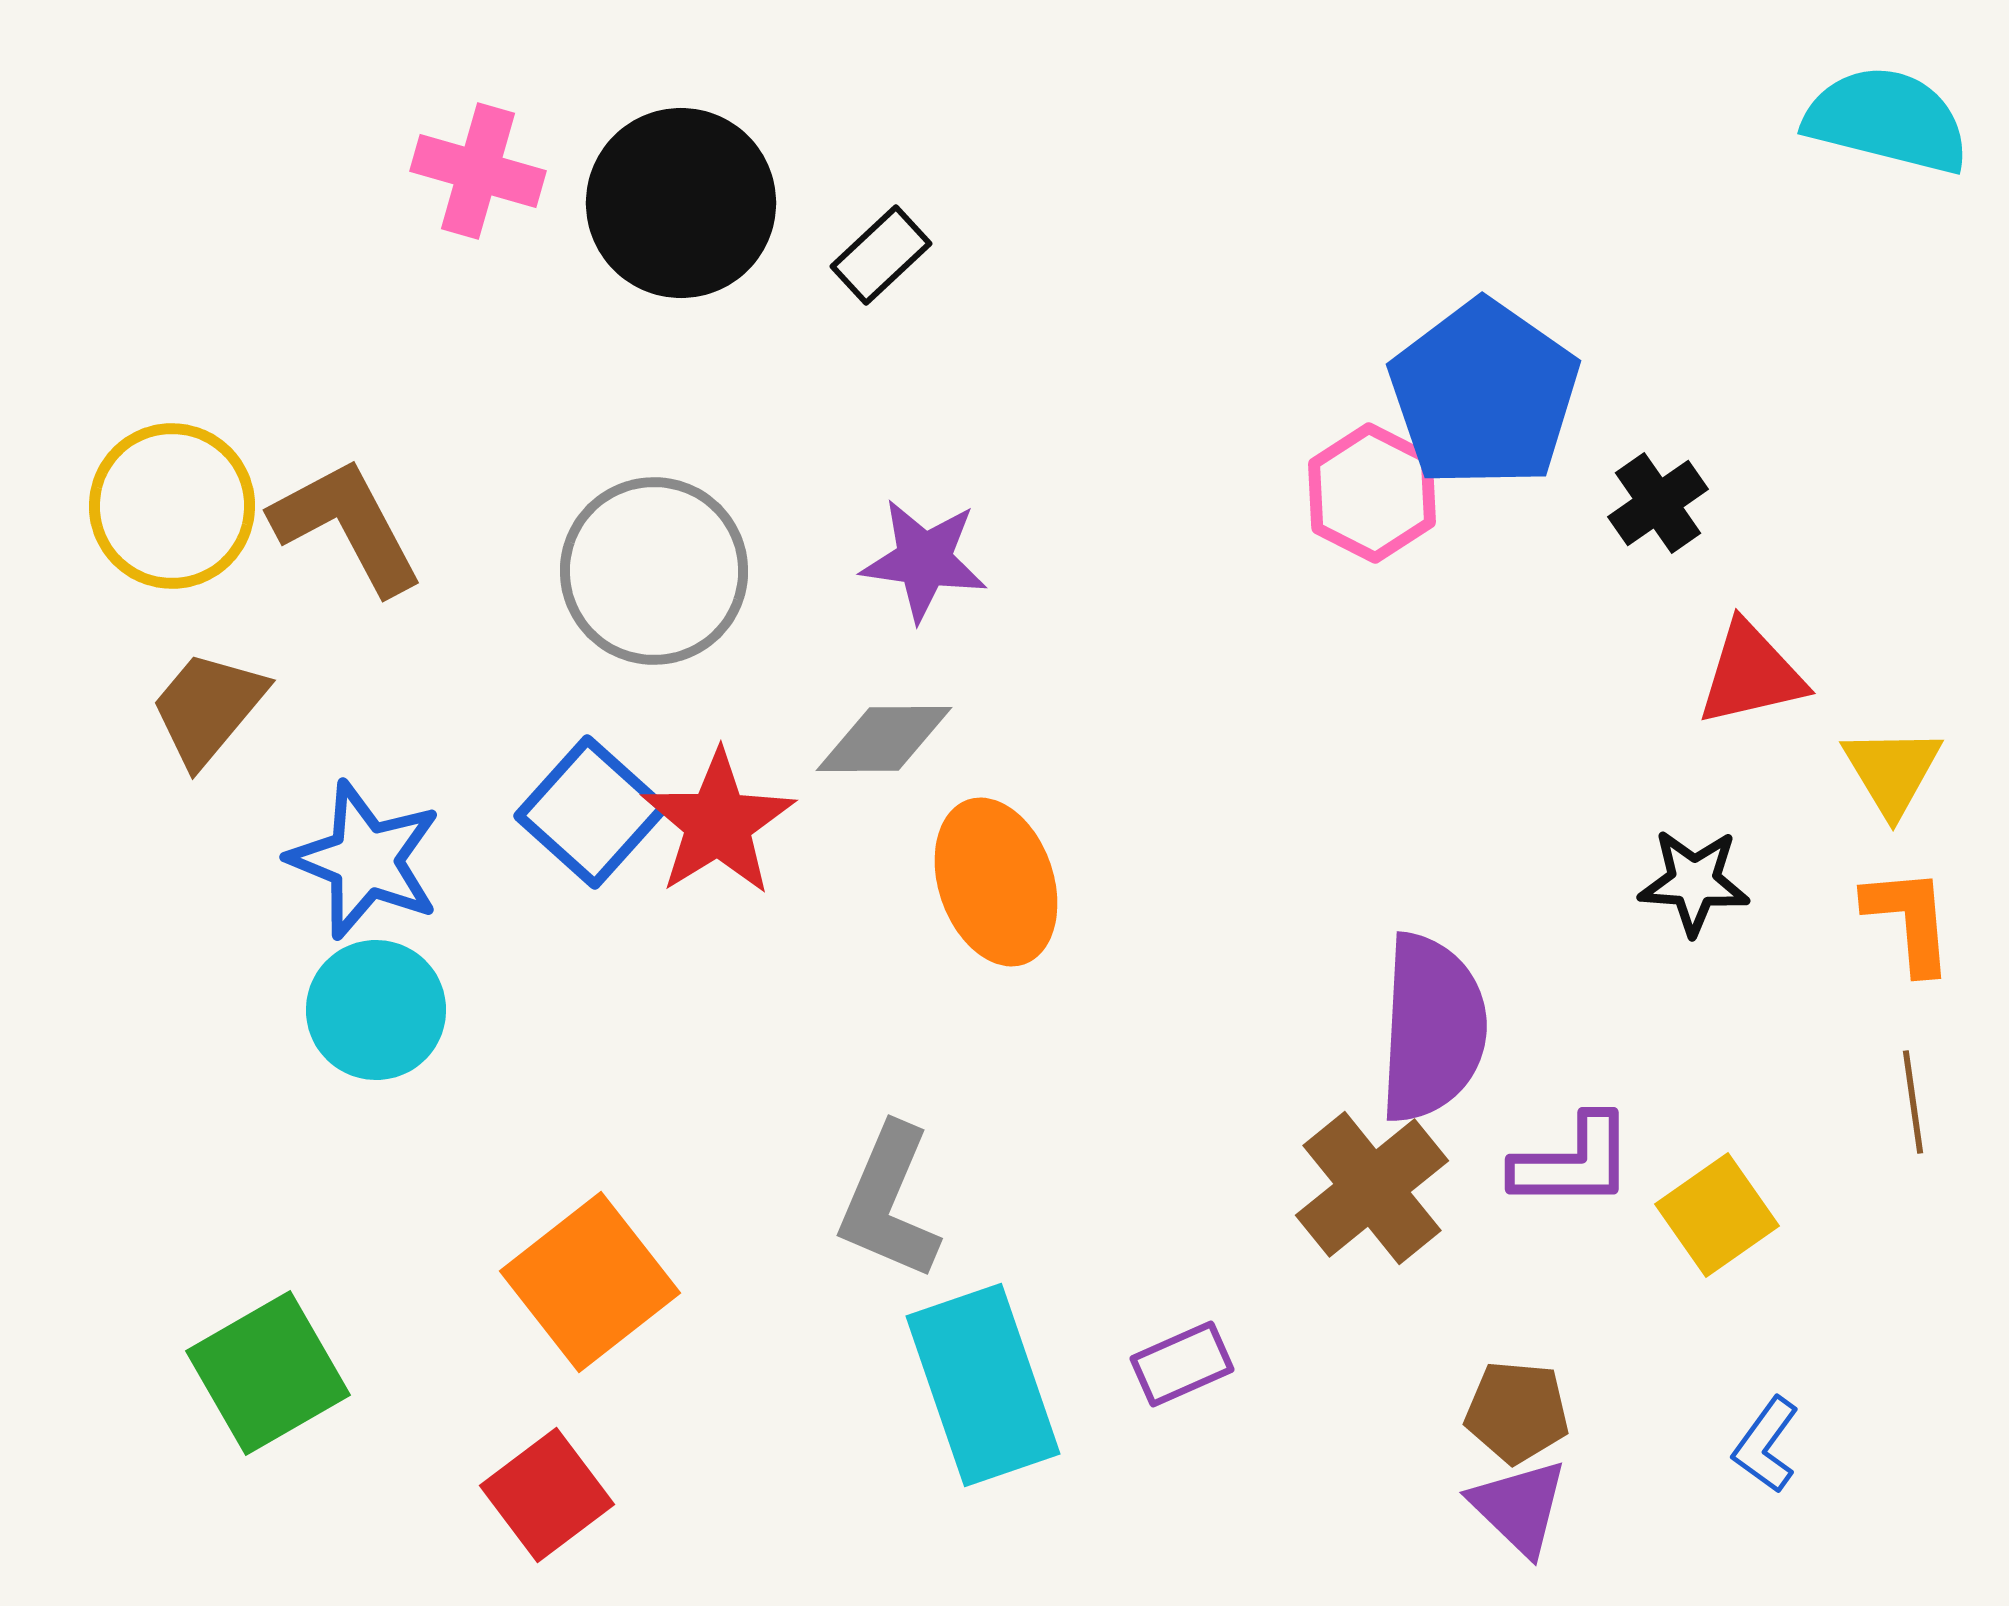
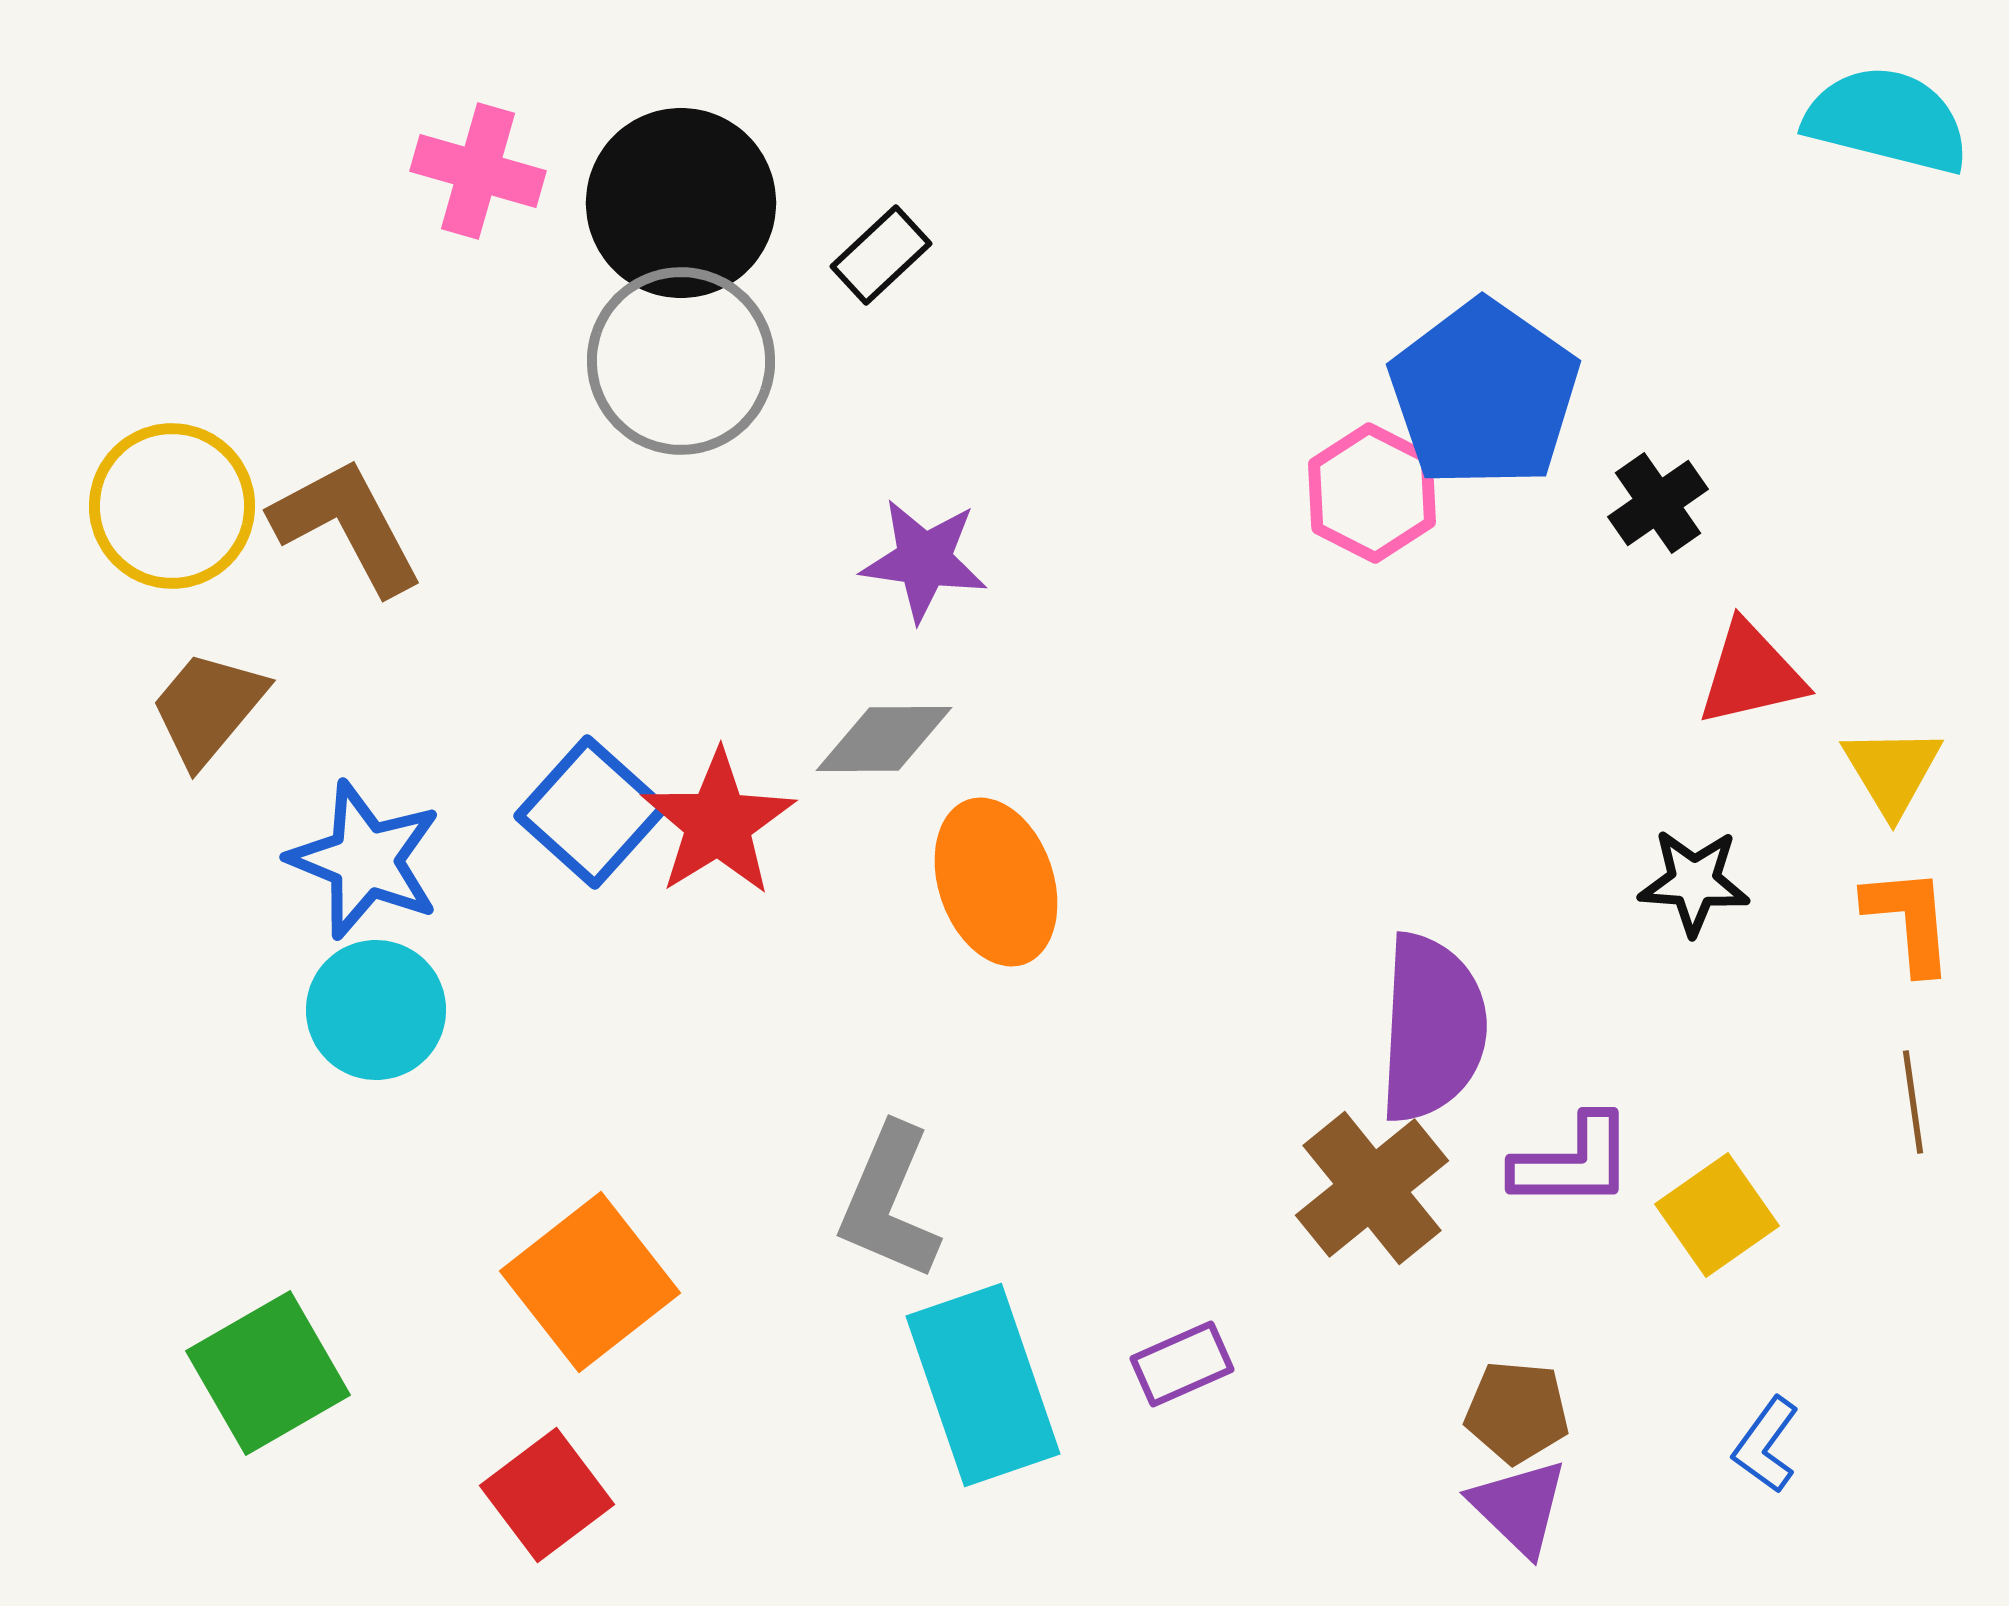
gray circle: moved 27 px right, 210 px up
